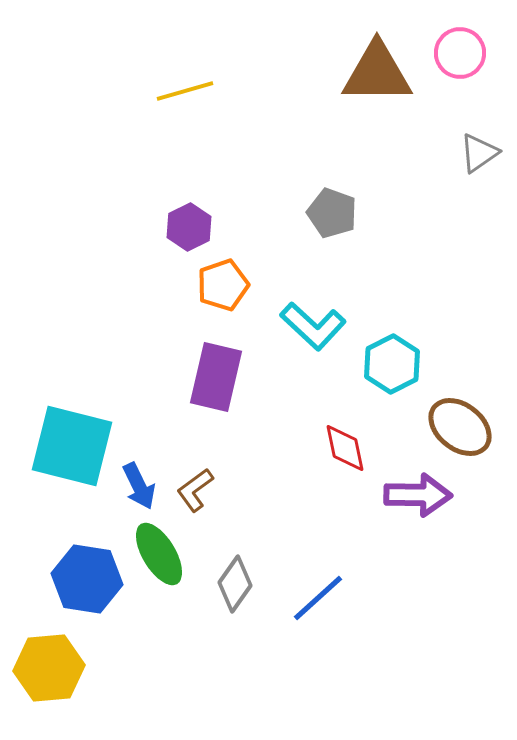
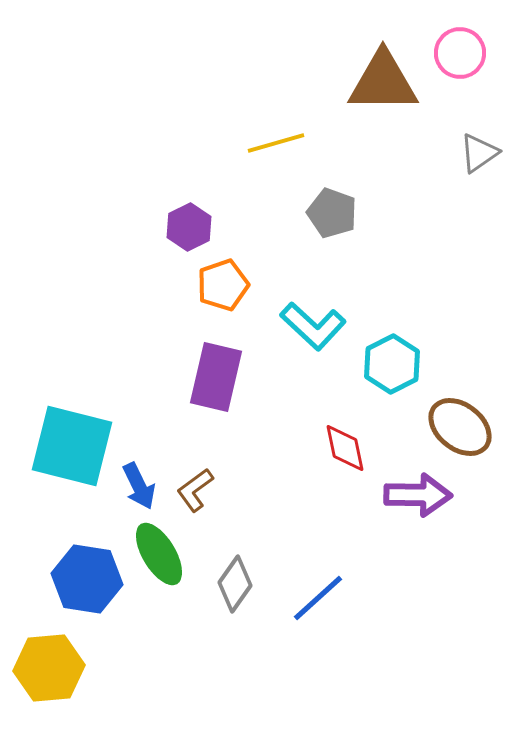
brown triangle: moved 6 px right, 9 px down
yellow line: moved 91 px right, 52 px down
